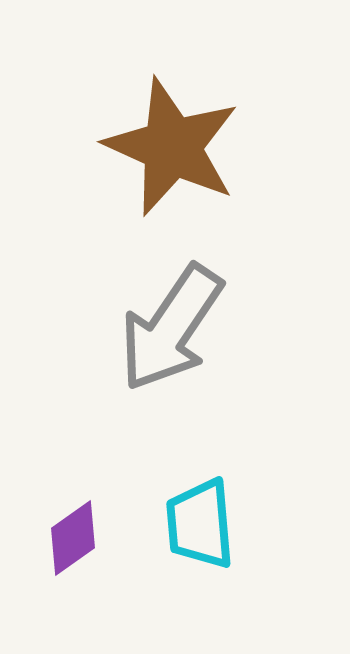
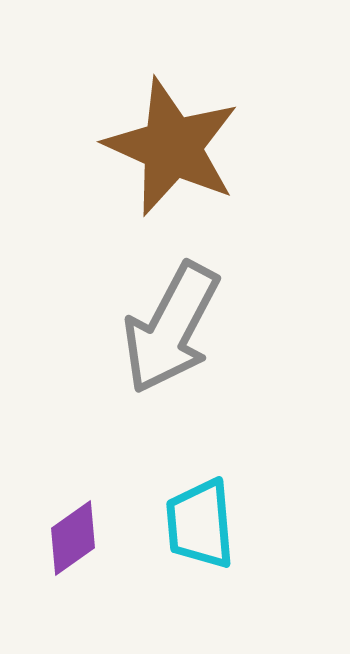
gray arrow: rotated 6 degrees counterclockwise
